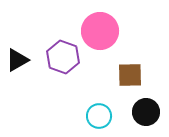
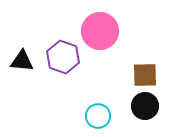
black triangle: moved 5 px right, 1 px down; rotated 35 degrees clockwise
brown square: moved 15 px right
black circle: moved 1 px left, 6 px up
cyan circle: moved 1 px left
